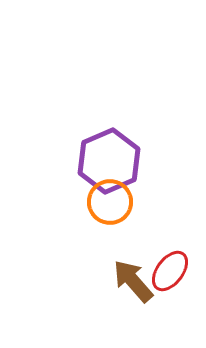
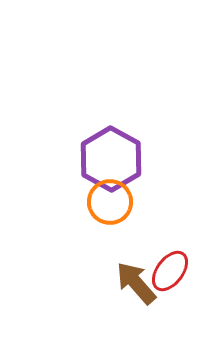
purple hexagon: moved 2 px right, 2 px up; rotated 8 degrees counterclockwise
brown arrow: moved 3 px right, 2 px down
